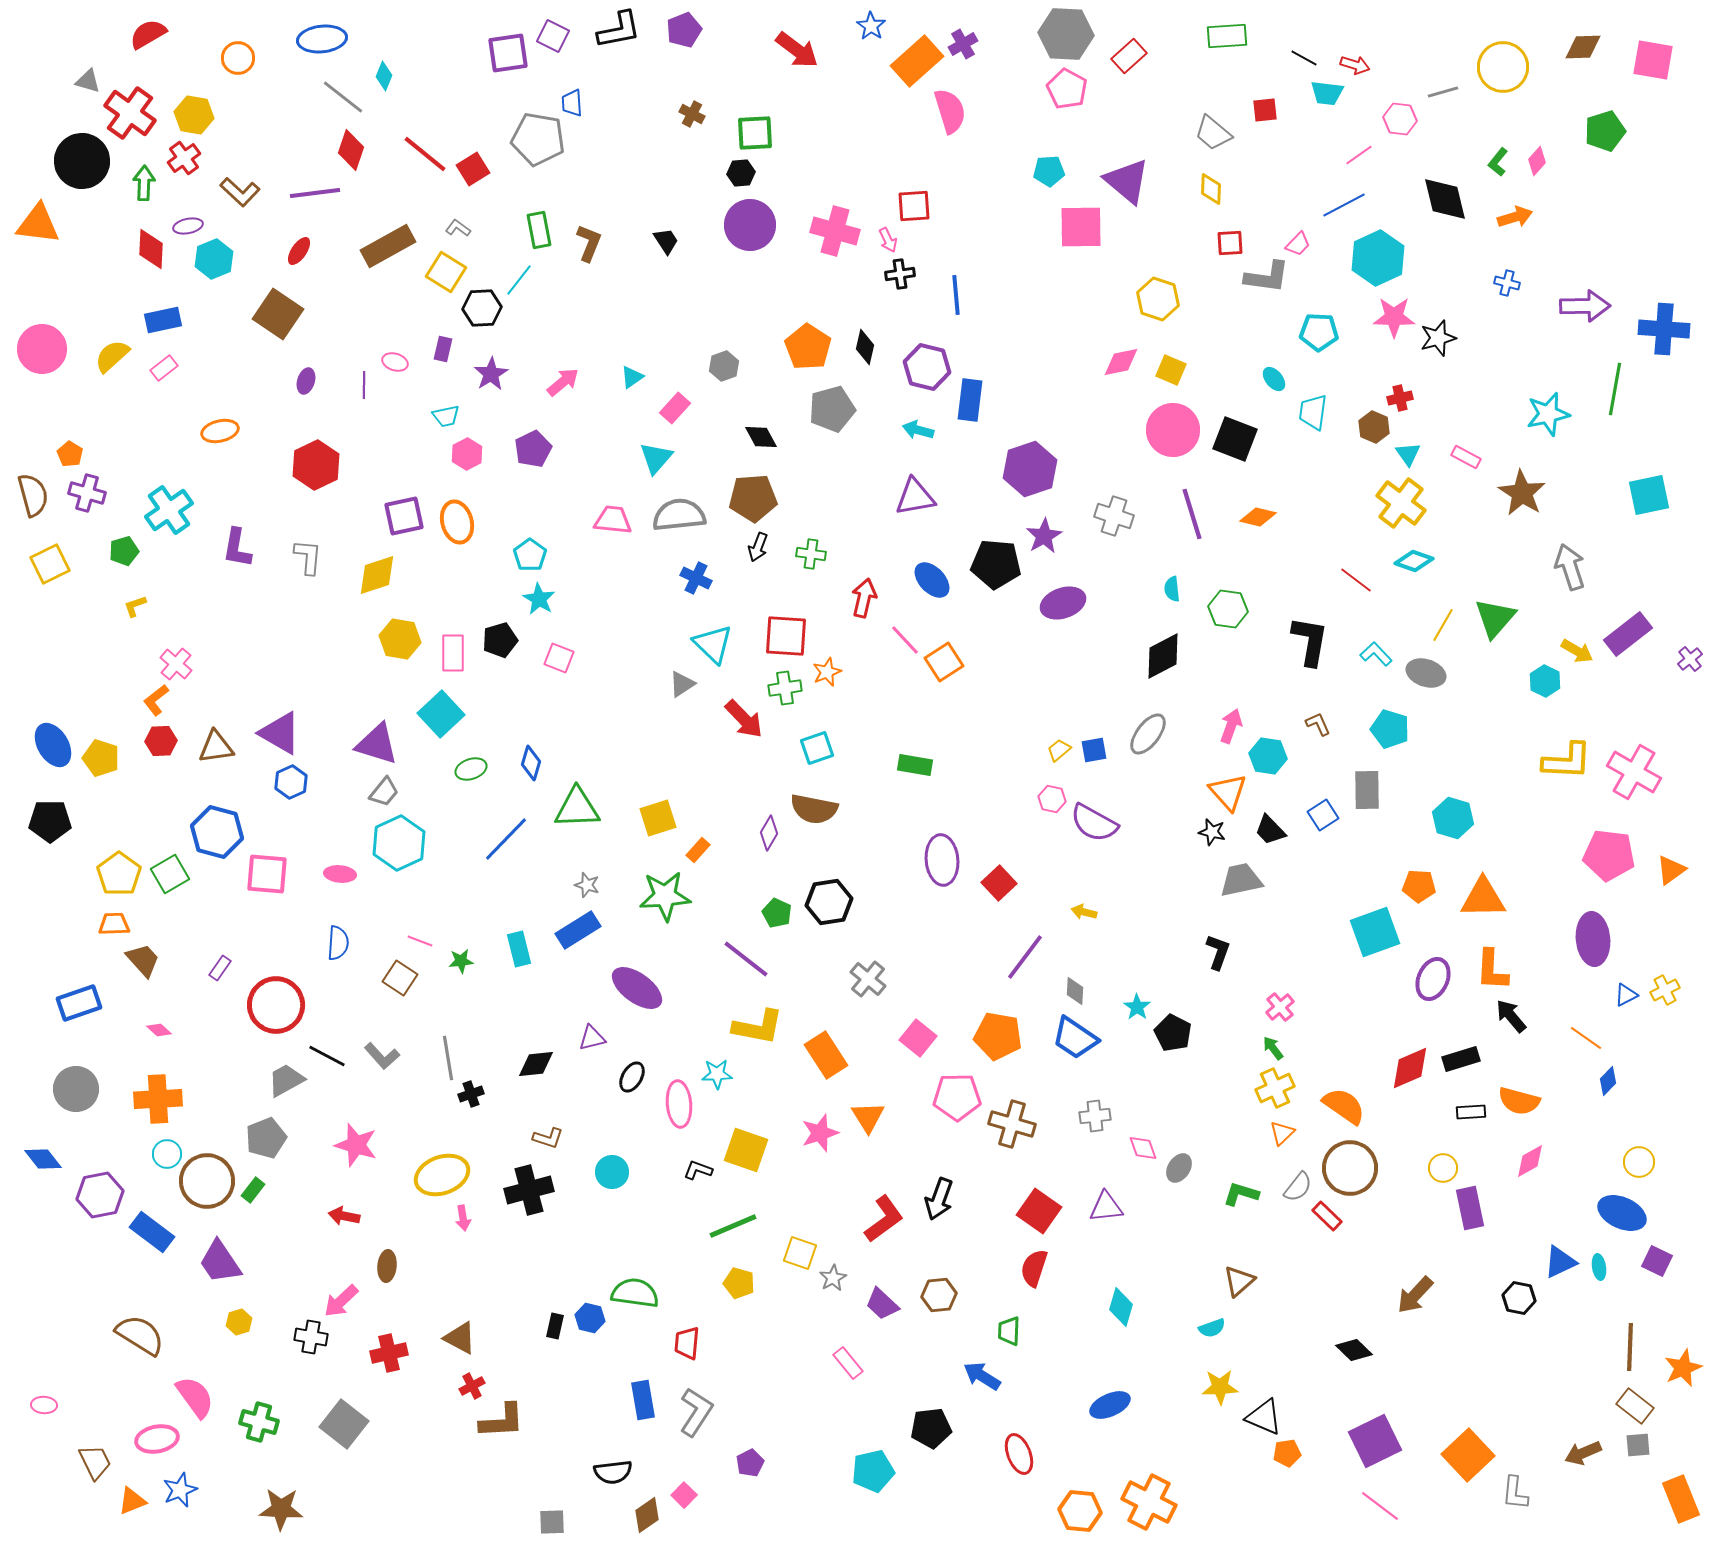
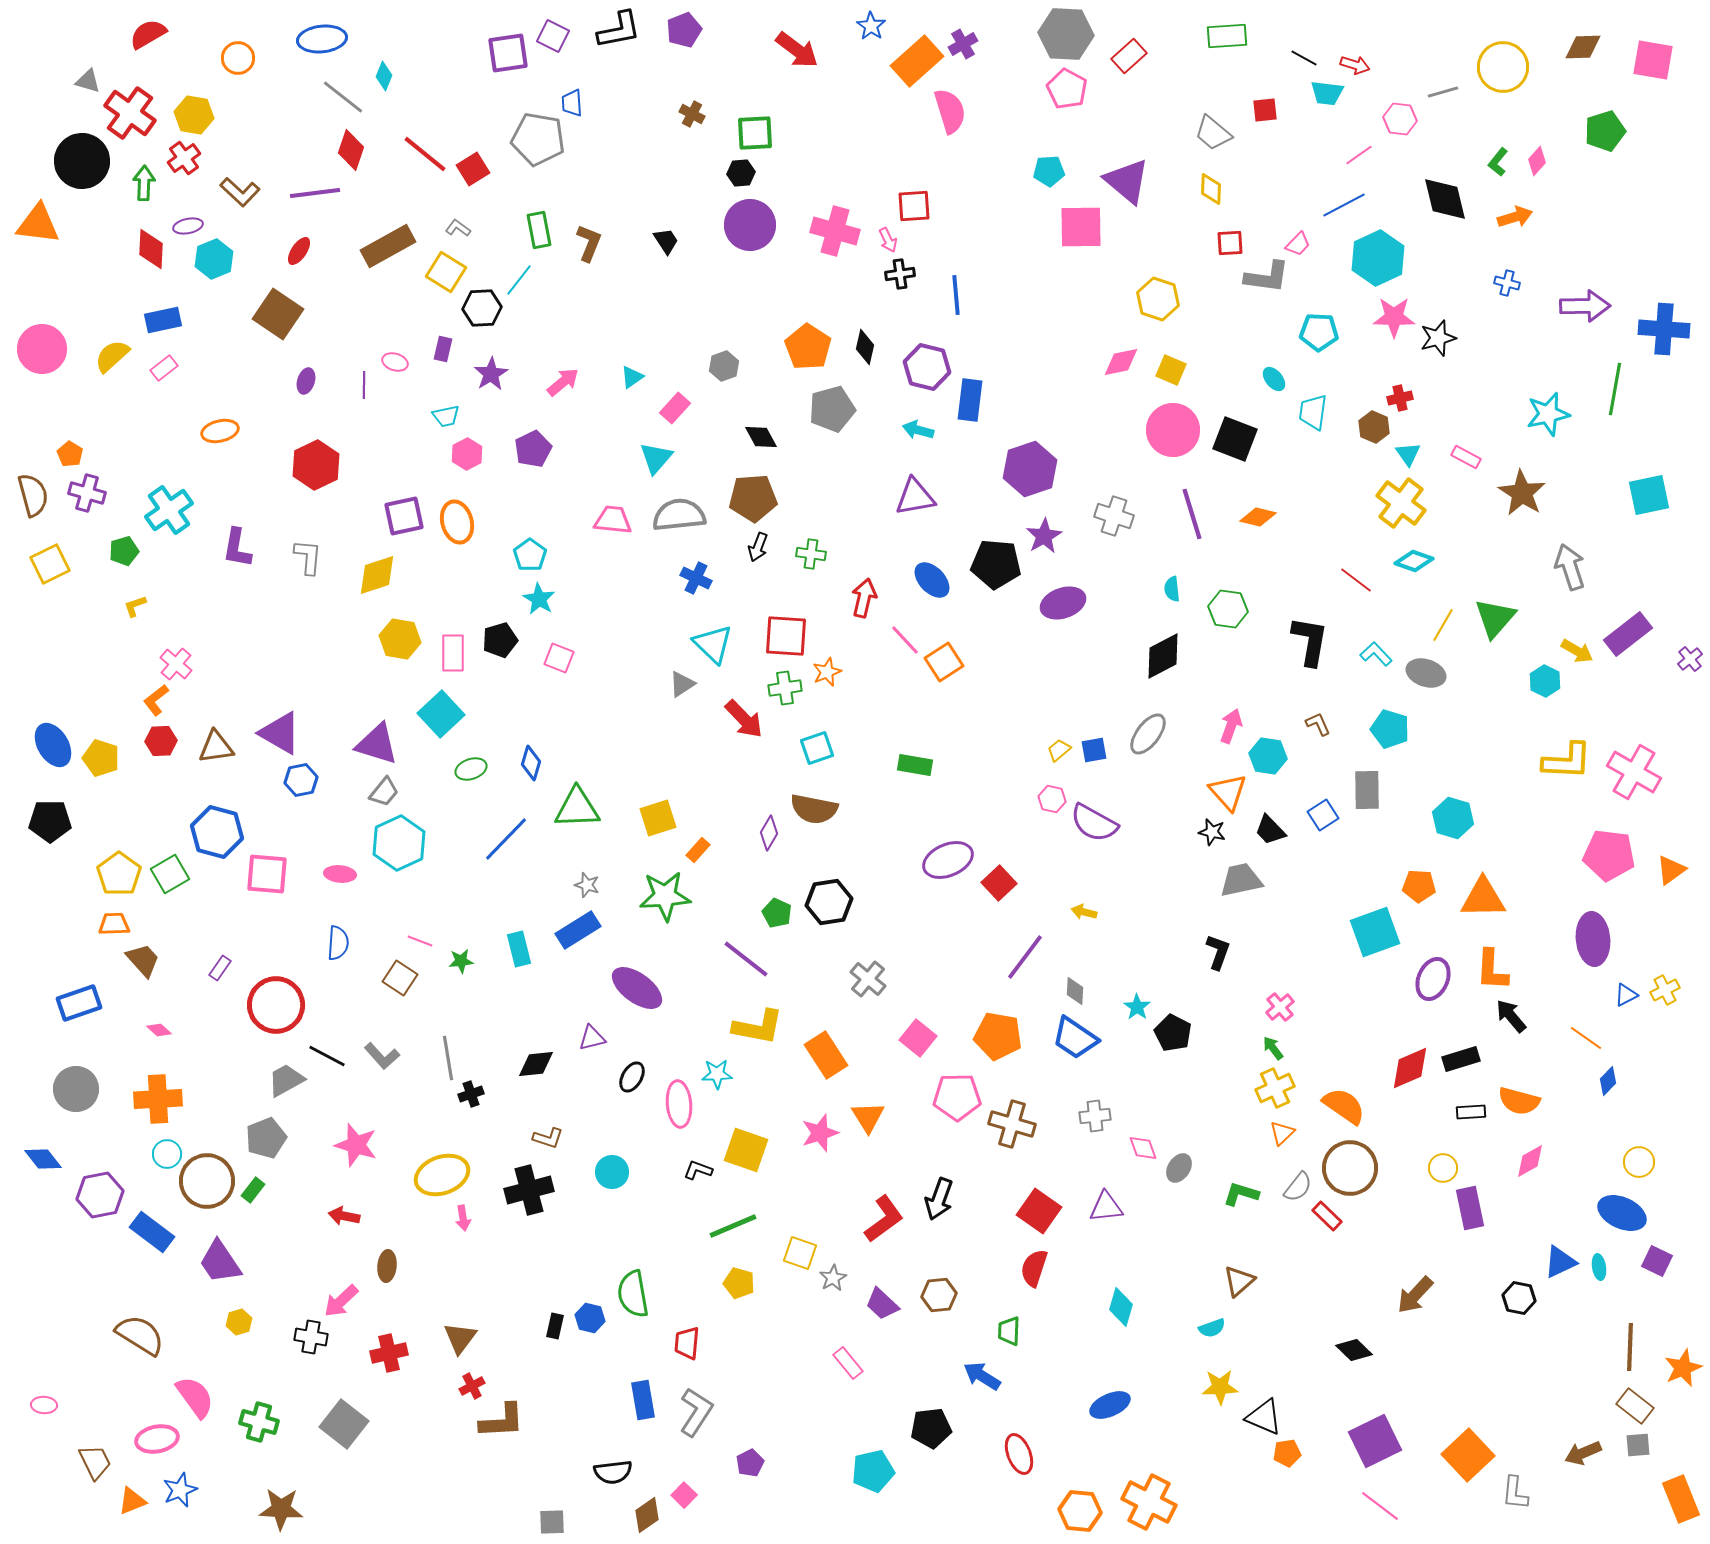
blue hexagon at (291, 782): moved 10 px right, 2 px up; rotated 12 degrees clockwise
purple ellipse at (942, 860): moved 6 px right; rotated 72 degrees clockwise
green semicircle at (635, 1293): moved 2 px left, 1 px down; rotated 108 degrees counterclockwise
brown triangle at (460, 1338): rotated 39 degrees clockwise
